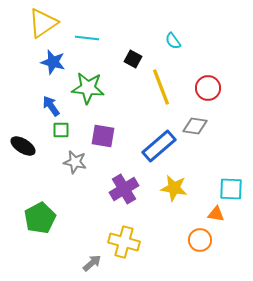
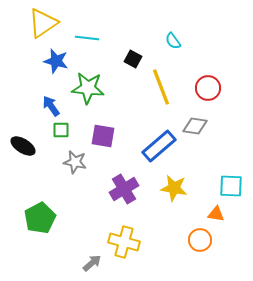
blue star: moved 3 px right, 1 px up
cyan square: moved 3 px up
